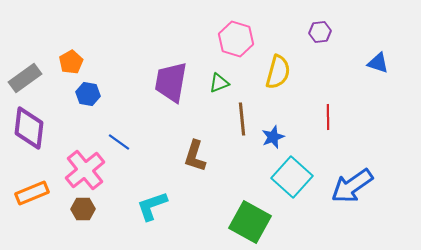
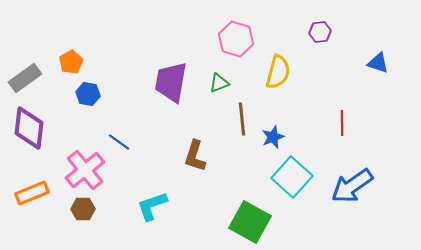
red line: moved 14 px right, 6 px down
